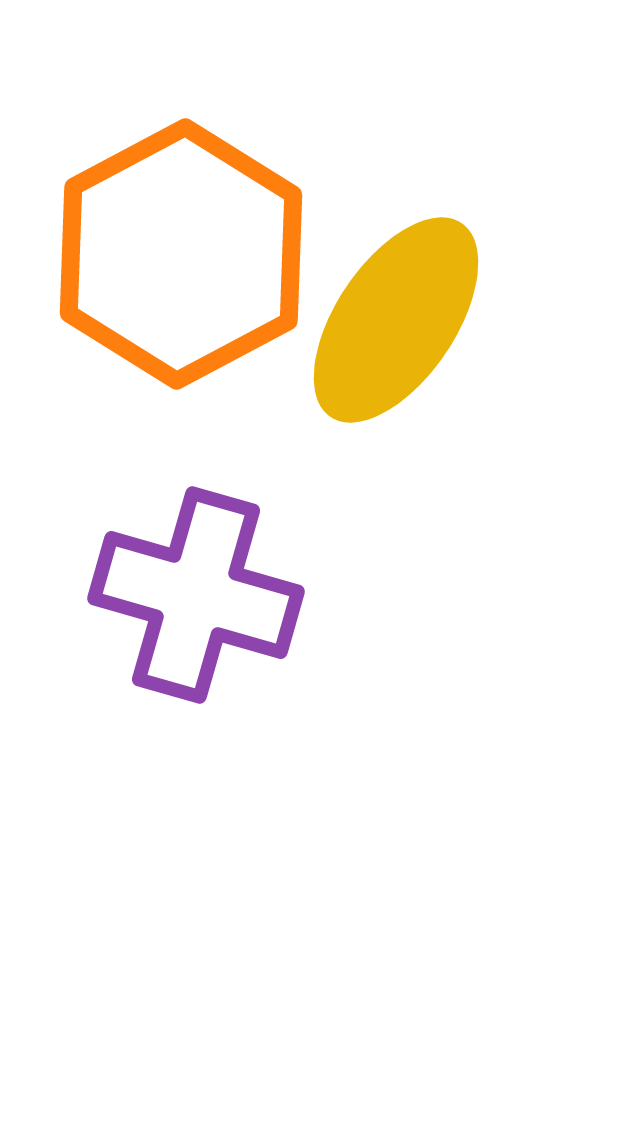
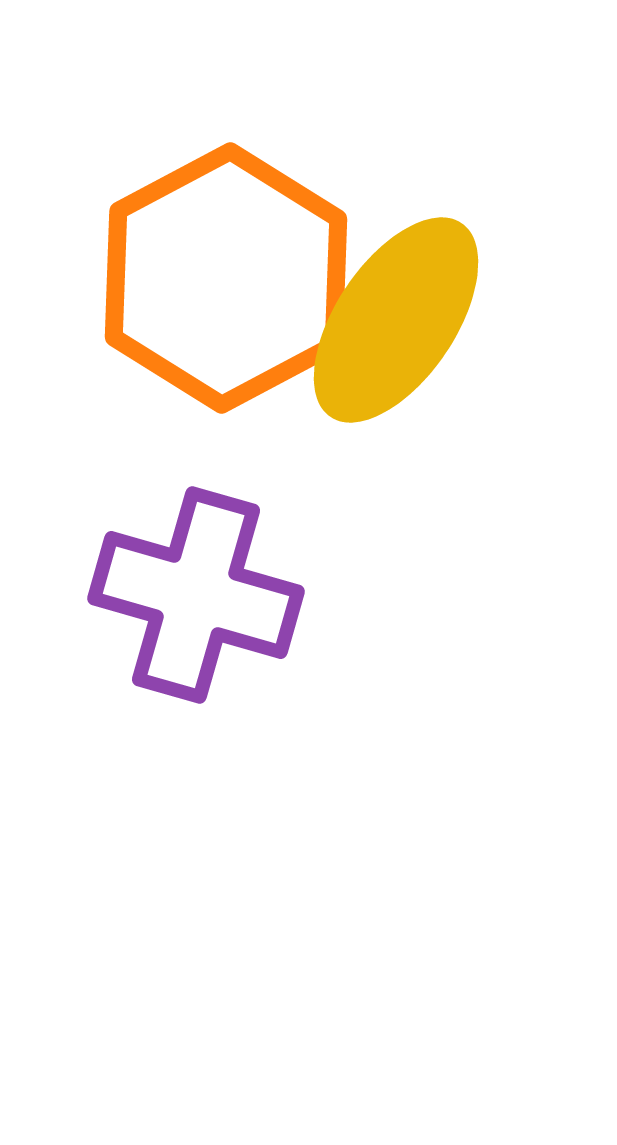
orange hexagon: moved 45 px right, 24 px down
